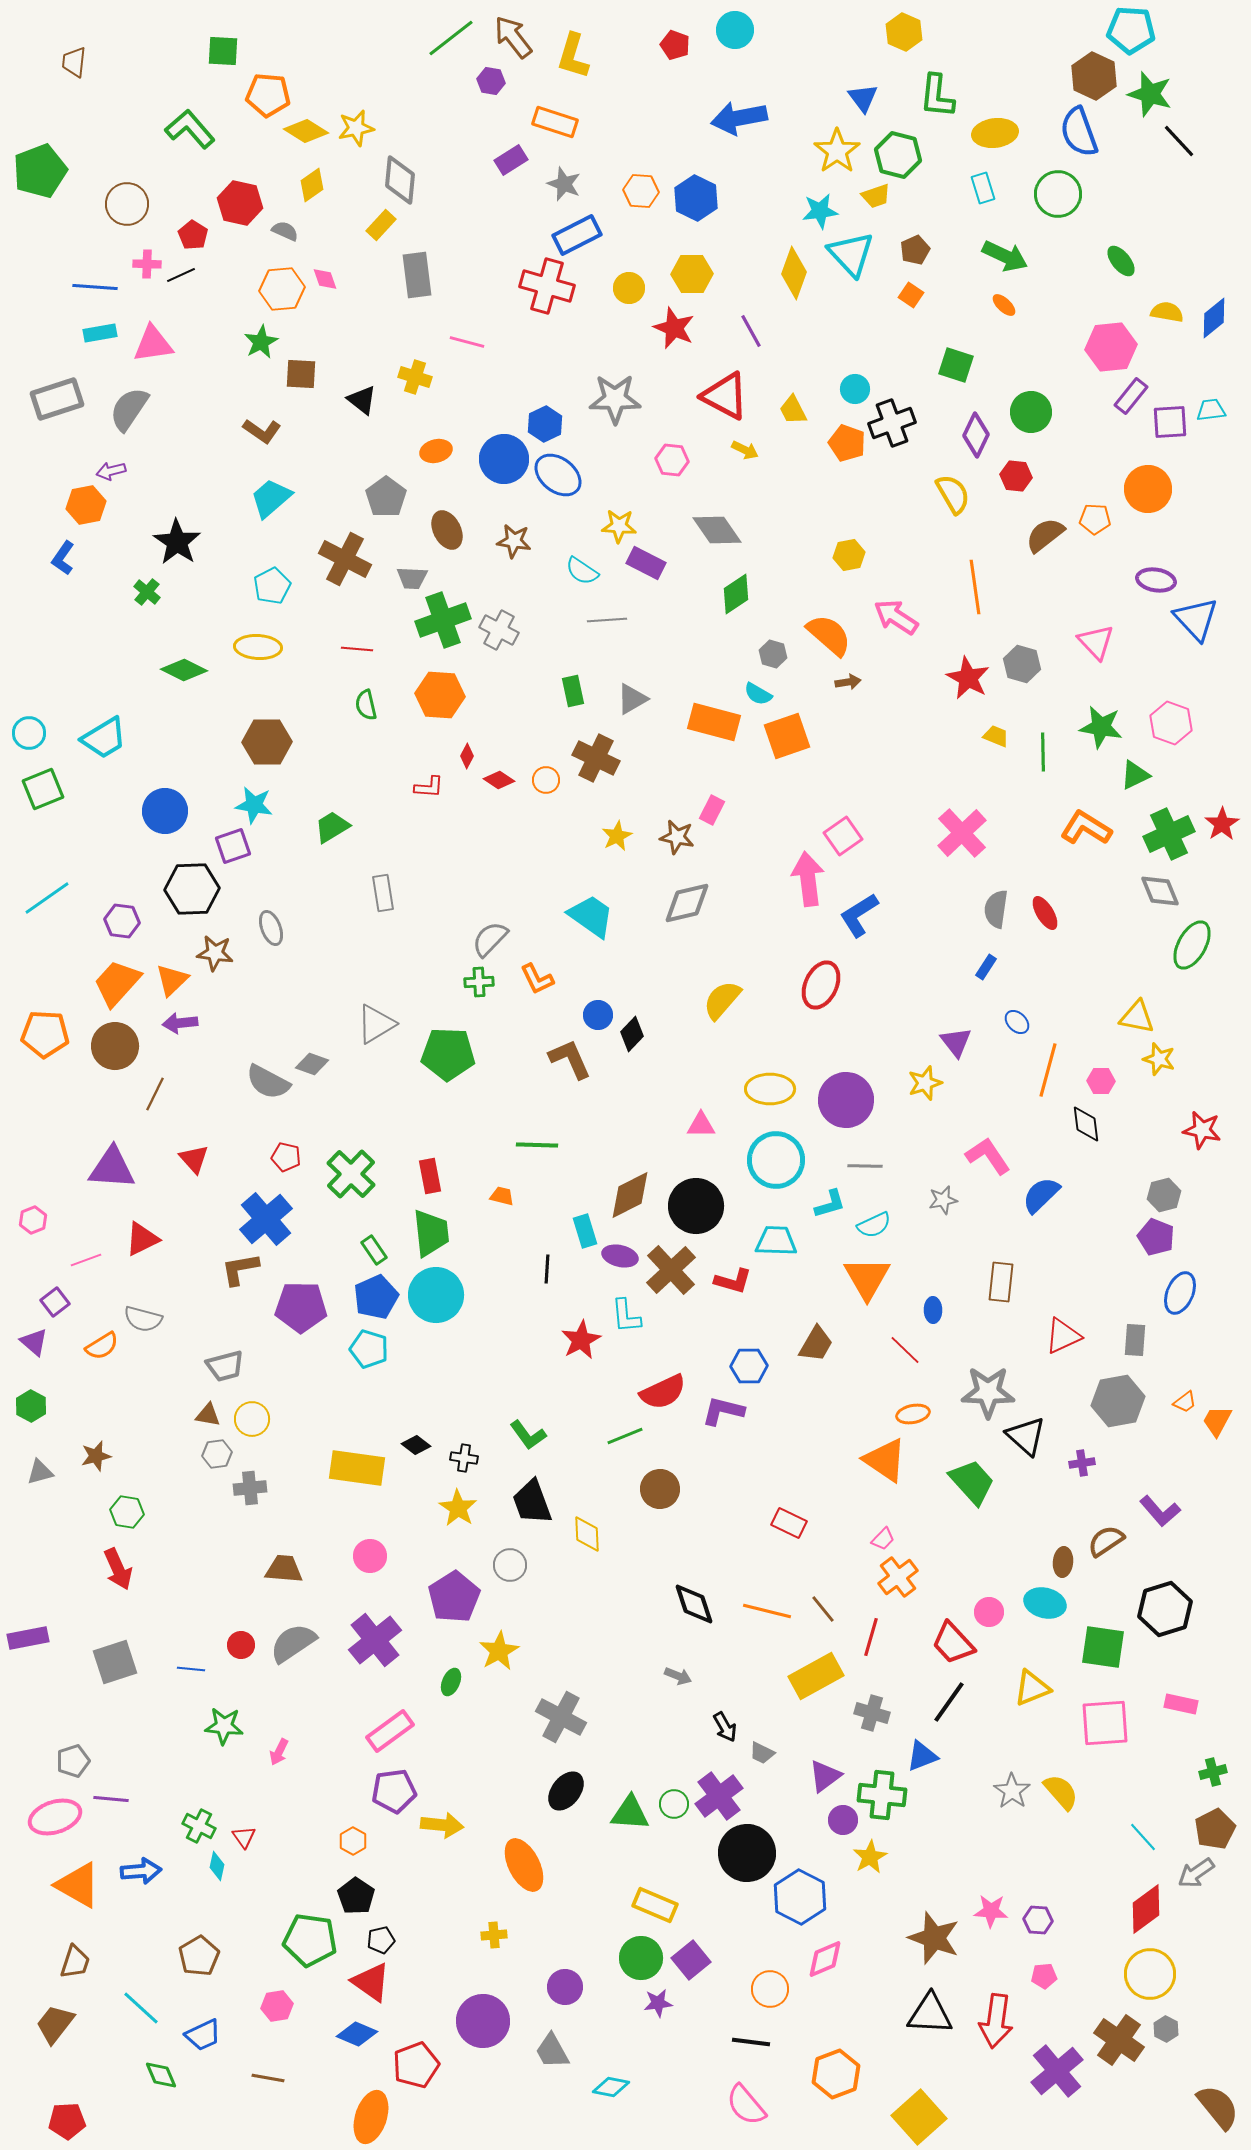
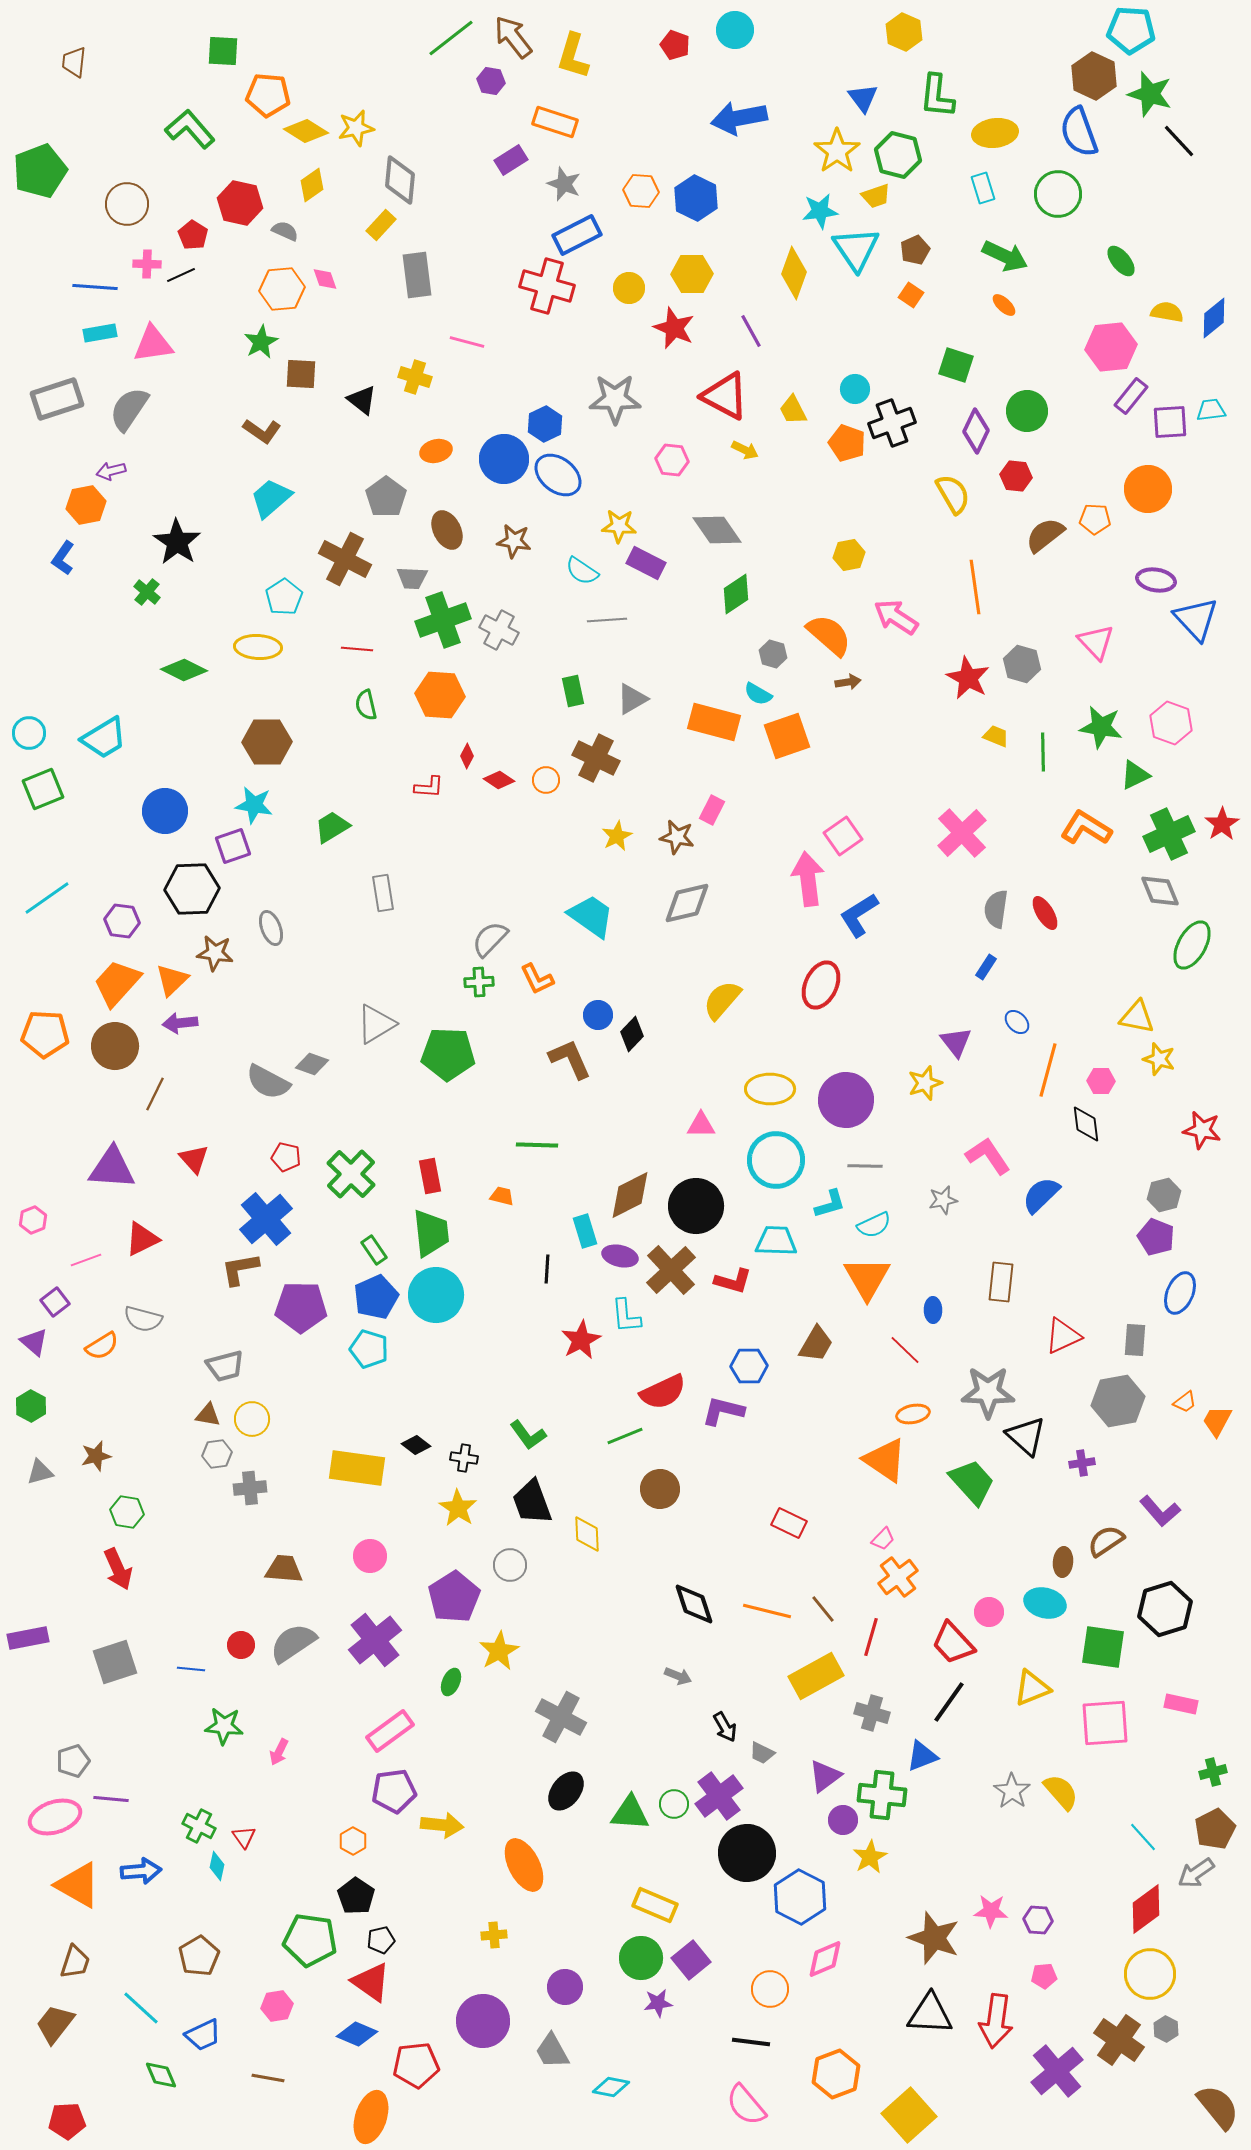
cyan triangle at (851, 254): moved 5 px right, 5 px up; rotated 9 degrees clockwise
green circle at (1031, 412): moved 4 px left, 1 px up
purple diamond at (976, 435): moved 4 px up
cyan pentagon at (272, 586): moved 12 px right, 11 px down; rotated 6 degrees counterclockwise
red pentagon at (416, 2065): rotated 15 degrees clockwise
yellow square at (919, 2117): moved 10 px left, 2 px up
